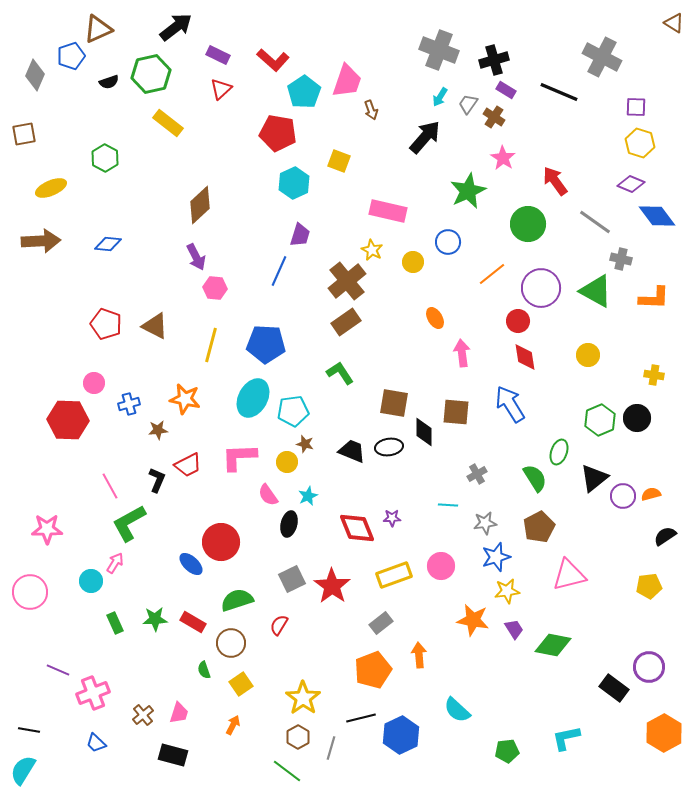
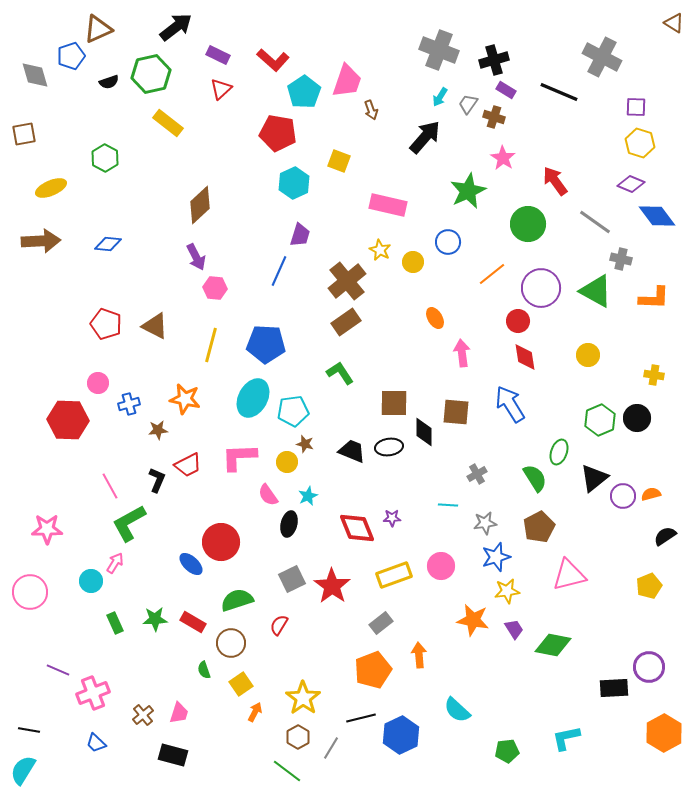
gray diamond at (35, 75): rotated 40 degrees counterclockwise
brown cross at (494, 117): rotated 15 degrees counterclockwise
pink rectangle at (388, 211): moved 6 px up
yellow star at (372, 250): moved 8 px right
pink circle at (94, 383): moved 4 px right
brown square at (394, 403): rotated 8 degrees counterclockwise
yellow pentagon at (649, 586): rotated 15 degrees counterclockwise
black rectangle at (614, 688): rotated 40 degrees counterclockwise
orange arrow at (233, 725): moved 22 px right, 13 px up
gray line at (331, 748): rotated 15 degrees clockwise
